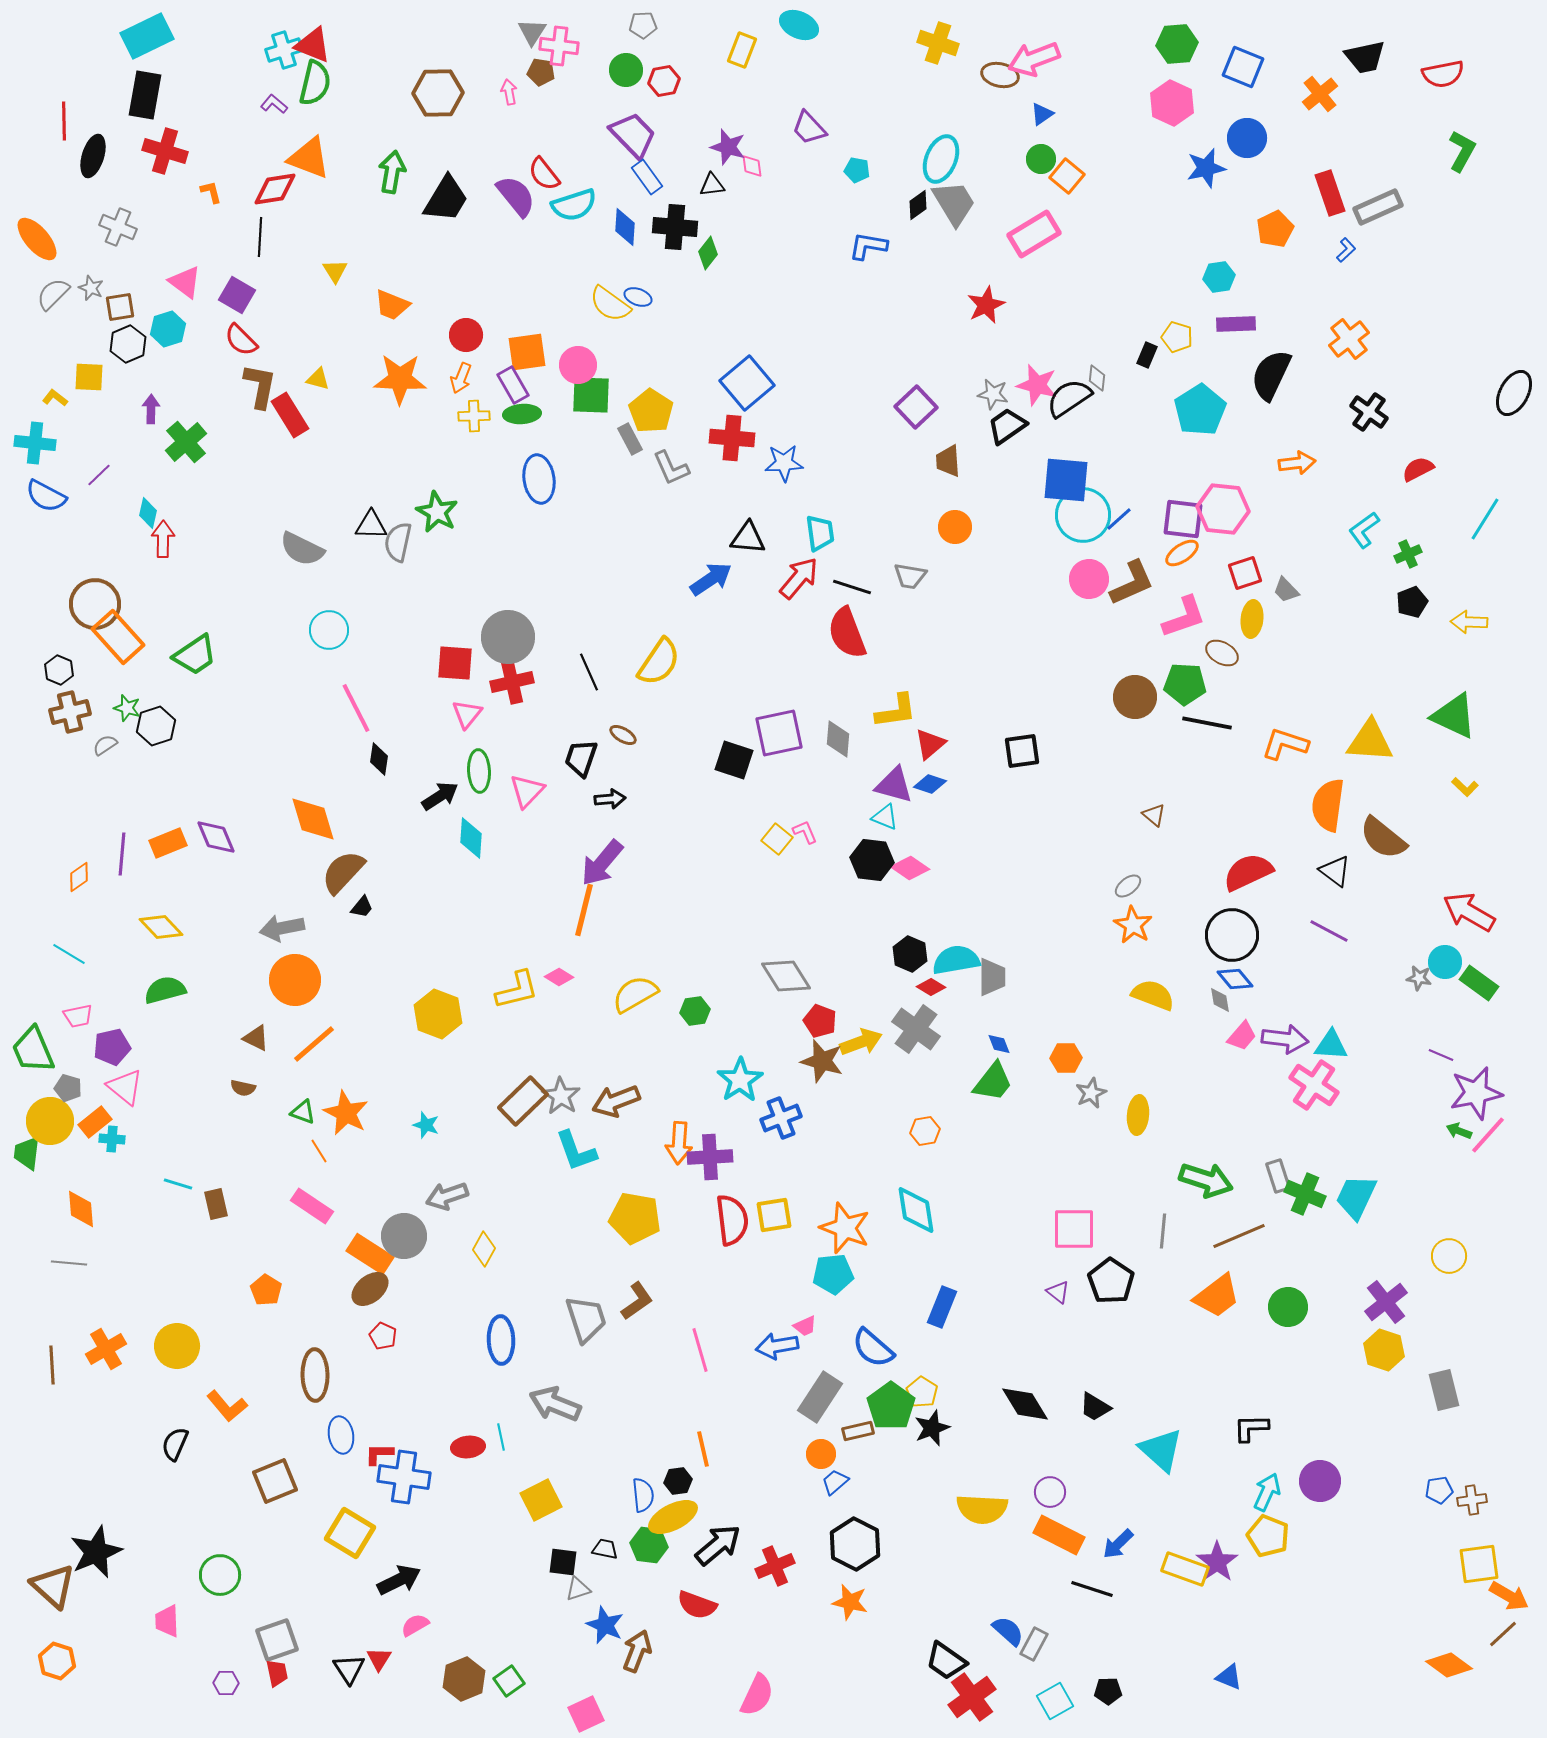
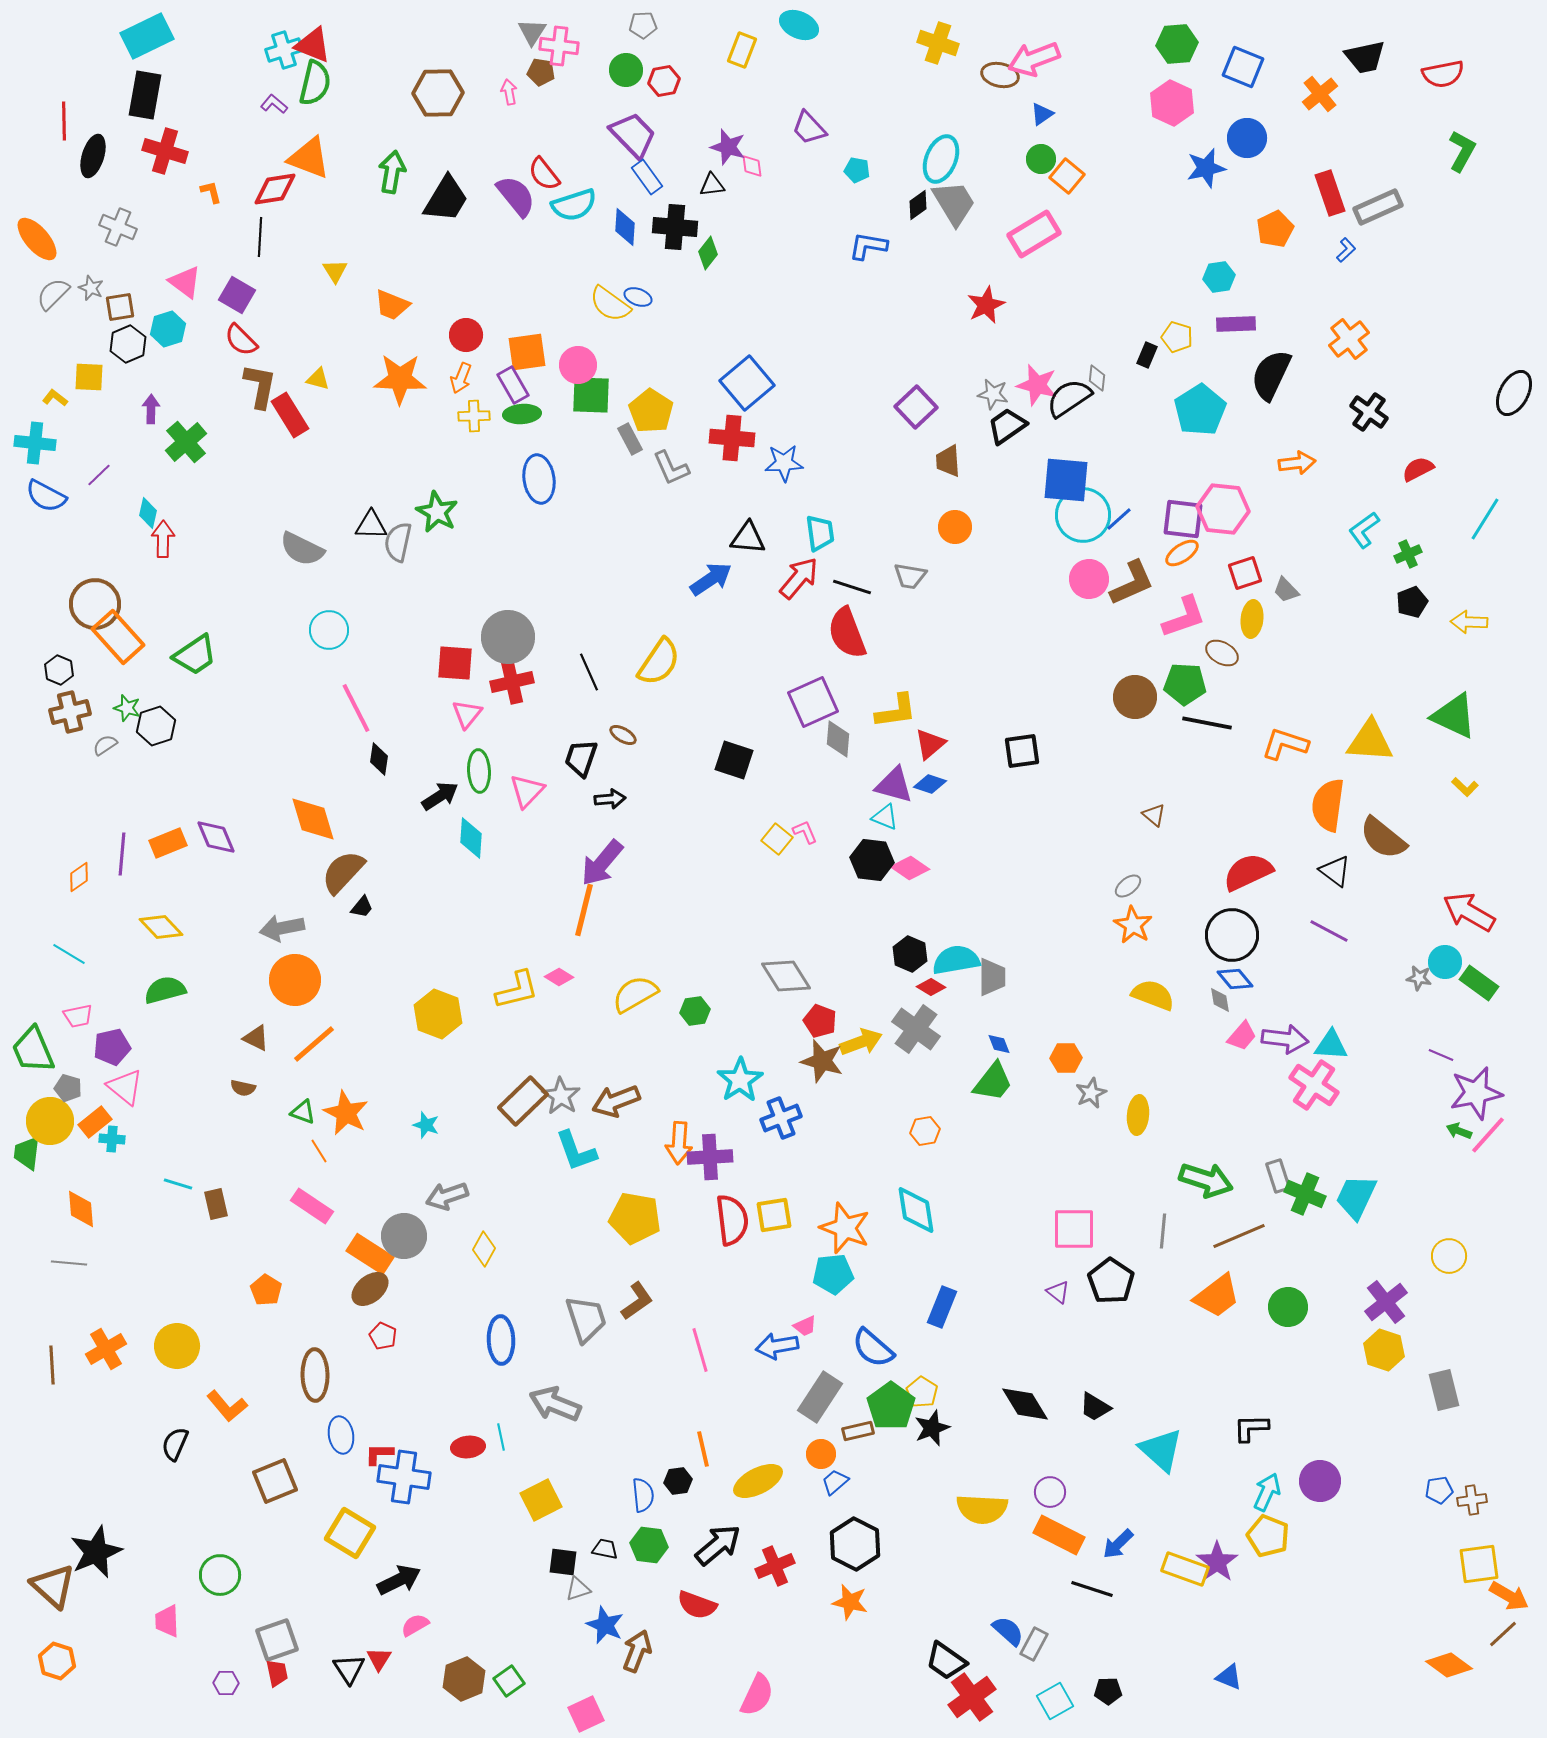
purple square at (779, 733): moved 34 px right, 31 px up; rotated 12 degrees counterclockwise
yellow ellipse at (673, 1517): moved 85 px right, 36 px up
